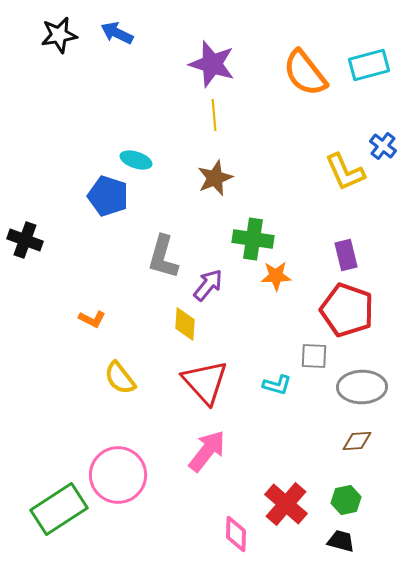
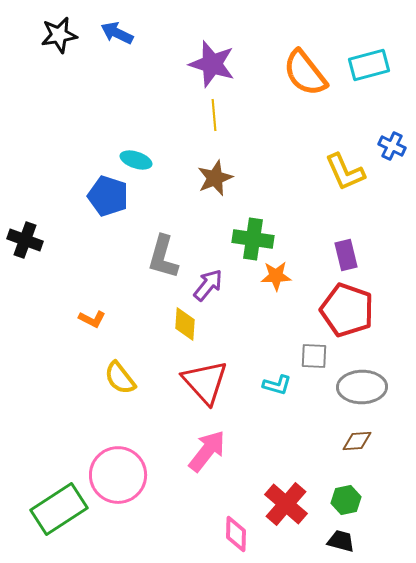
blue cross: moved 9 px right; rotated 12 degrees counterclockwise
